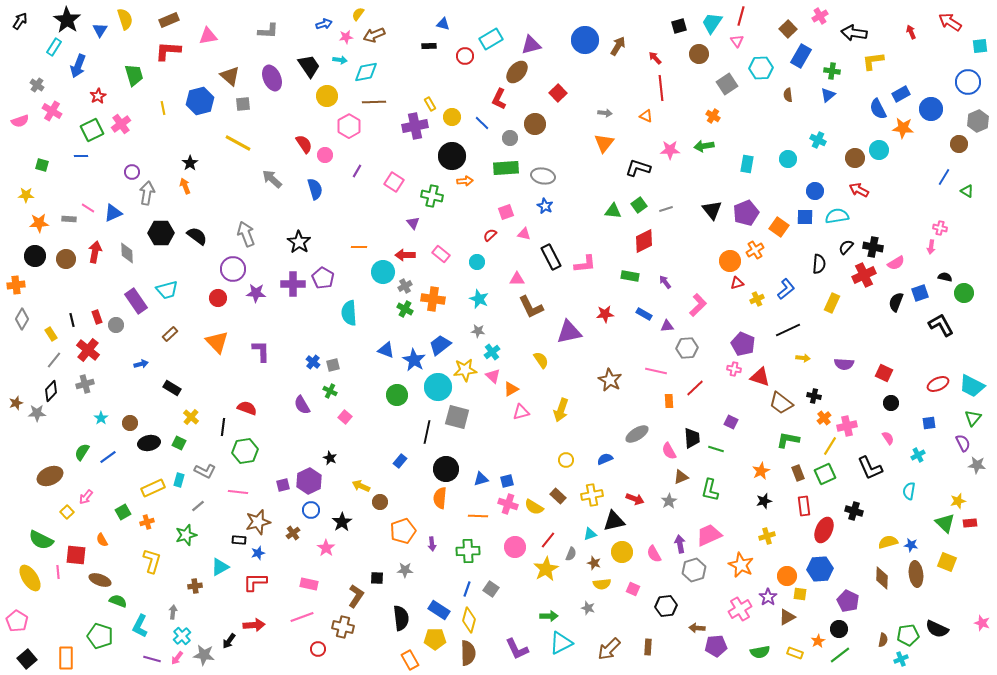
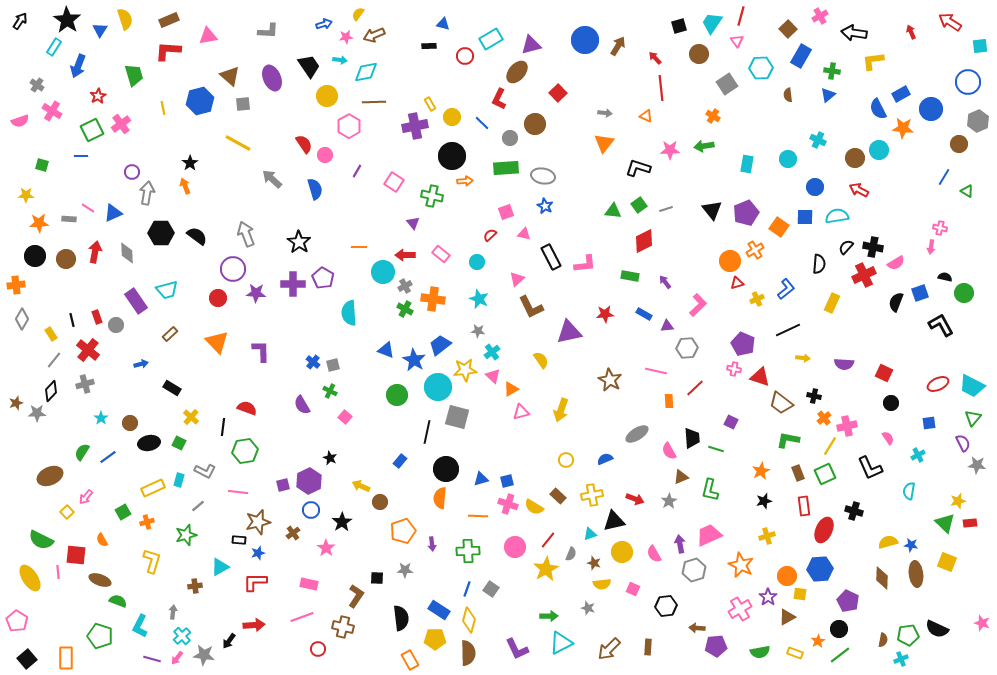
blue circle at (815, 191): moved 4 px up
pink triangle at (517, 279): rotated 42 degrees counterclockwise
